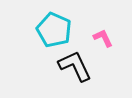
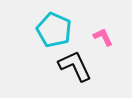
pink L-shape: moved 1 px up
